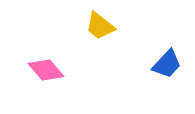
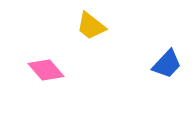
yellow trapezoid: moved 9 px left
